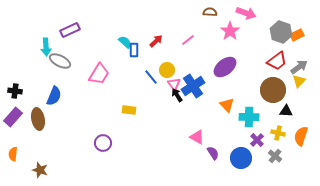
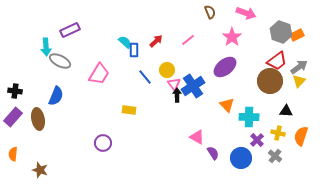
brown semicircle at (210, 12): rotated 64 degrees clockwise
pink star at (230, 31): moved 2 px right, 6 px down
blue line at (151, 77): moved 6 px left
brown circle at (273, 90): moved 3 px left, 9 px up
black arrow at (177, 95): rotated 32 degrees clockwise
blue semicircle at (54, 96): moved 2 px right
